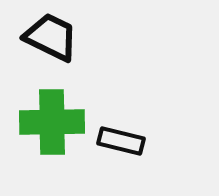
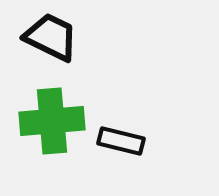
green cross: moved 1 px up; rotated 4 degrees counterclockwise
